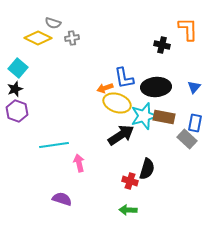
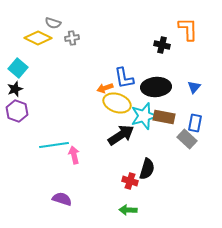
pink arrow: moved 5 px left, 8 px up
